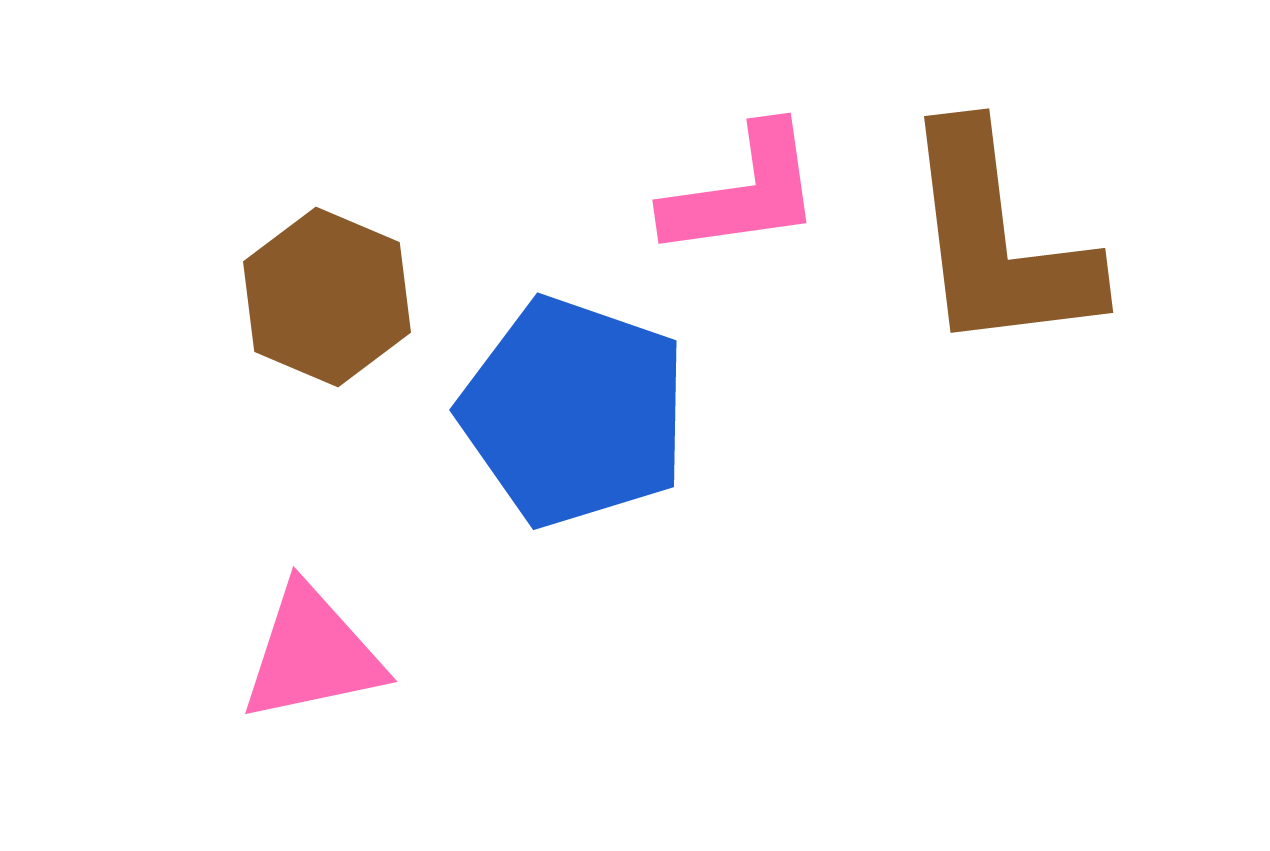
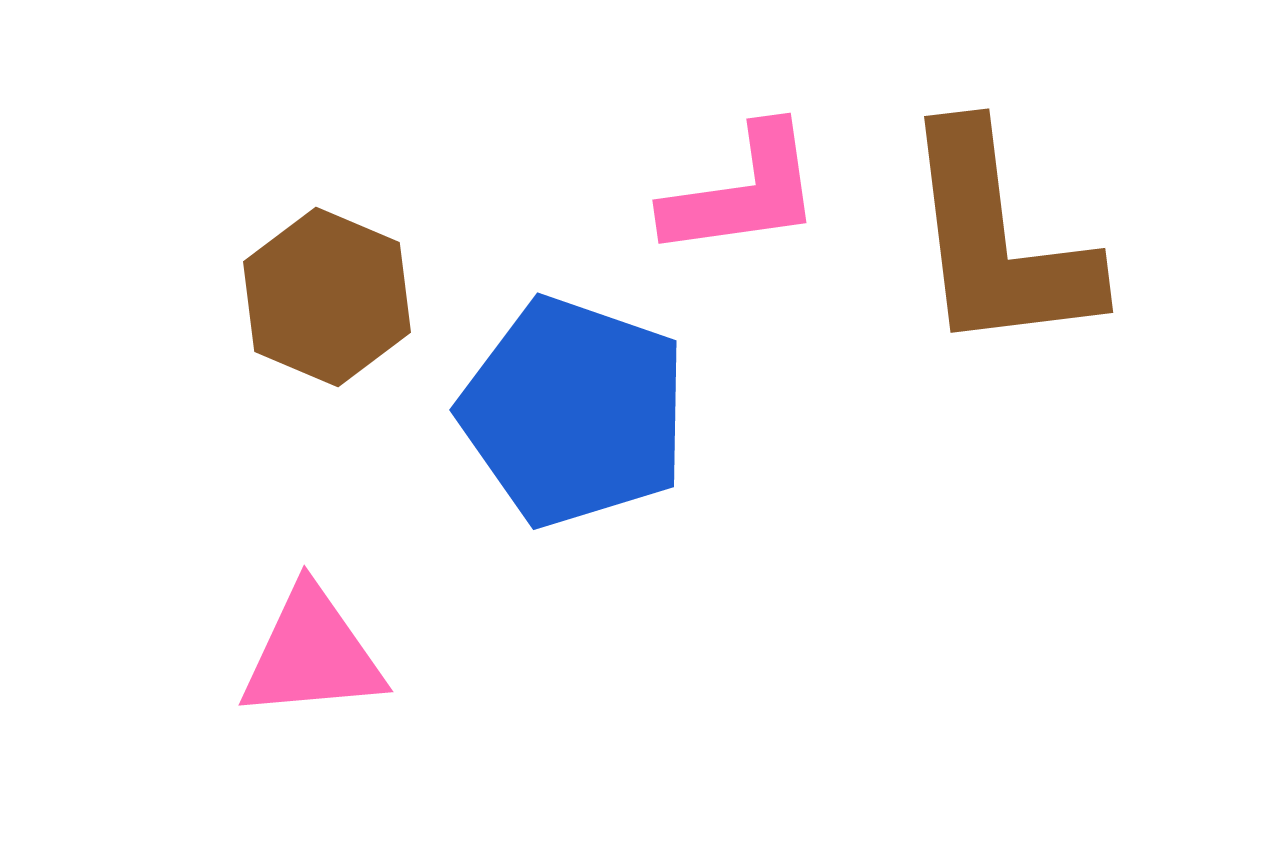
pink triangle: rotated 7 degrees clockwise
